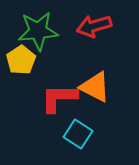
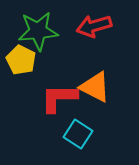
yellow pentagon: rotated 12 degrees counterclockwise
